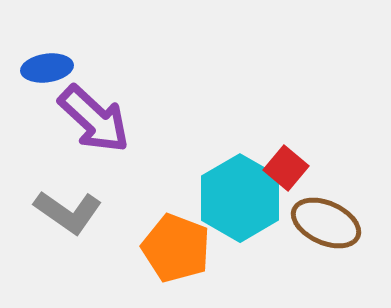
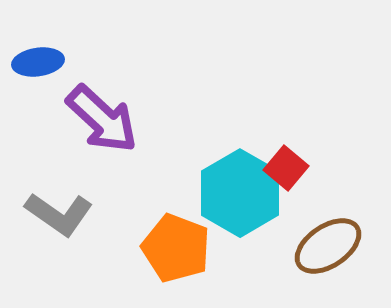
blue ellipse: moved 9 px left, 6 px up
purple arrow: moved 8 px right
cyan hexagon: moved 5 px up
gray L-shape: moved 9 px left, 2 px down
brown ellipse: moved 2 px right, 23 px down; rotated 58 degrees counterclockwise
